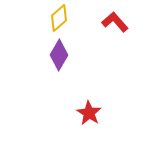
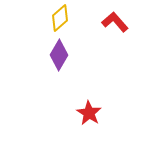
yellow diamond: moved 1 px right
